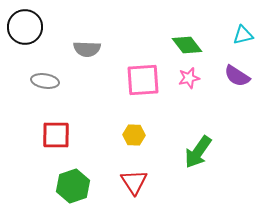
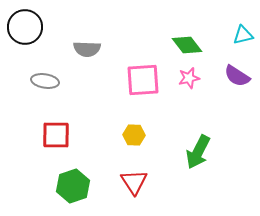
green arrow: rotated 8 degrees counterclockwise
